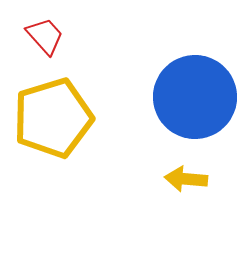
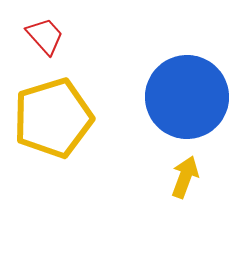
blue circle: moved 8 px left
yellow arrow: moved 1 px left, 2 px up; rotated 105 degrees clockwise
